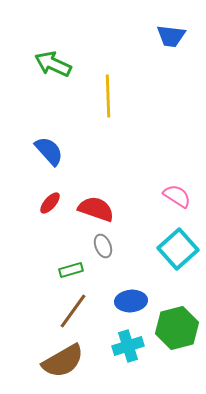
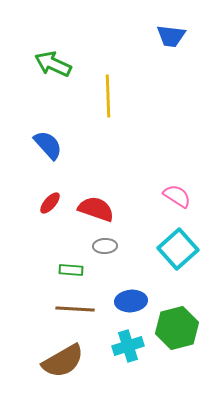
blue semicircle: moved 1 px left, 6 px up
gray ellipse: moved 2 px right; rotated 70 degrees counterclockwise
green rectangle: rotated 20 degrees clockwise
brown line: moved 2 px right, 2 px up; rotated 57 degrees clockwise
